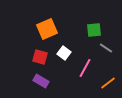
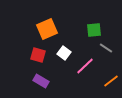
red square: moved 2 px left, 2 px up
pink line: moved 2 px up; rotated 18 degrees clockwise
orange line: moved 3 px right, 2 px up
